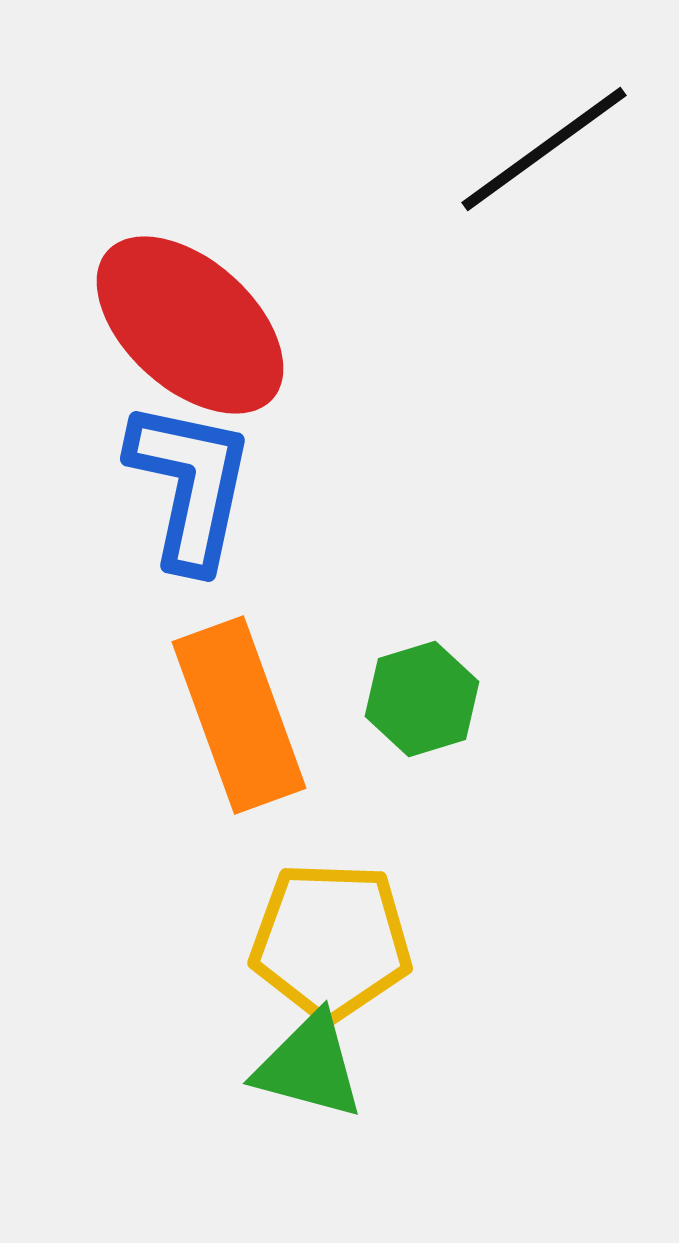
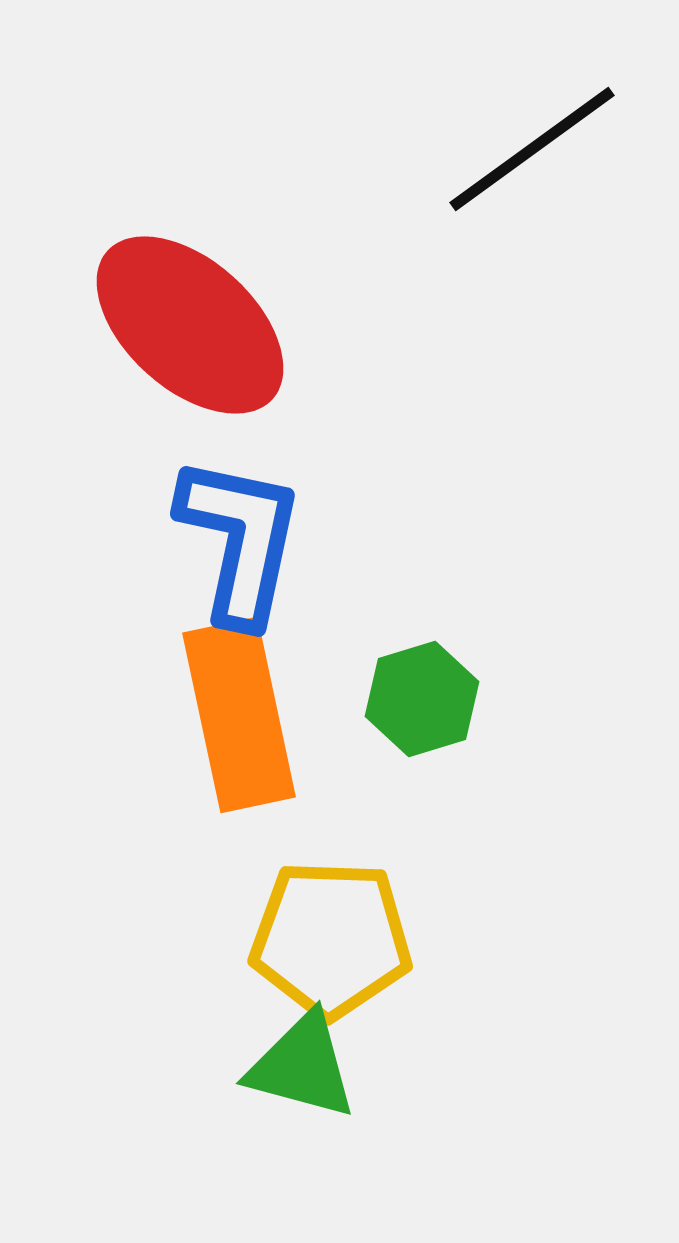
black line: moved 12 px left
blue L-shape: moved 50 px right, 55 px down
orange rectangle: rotated 8 degrees clockwise
yellow pentagon: moved 2 px up
green triangle: moved 7 px left
